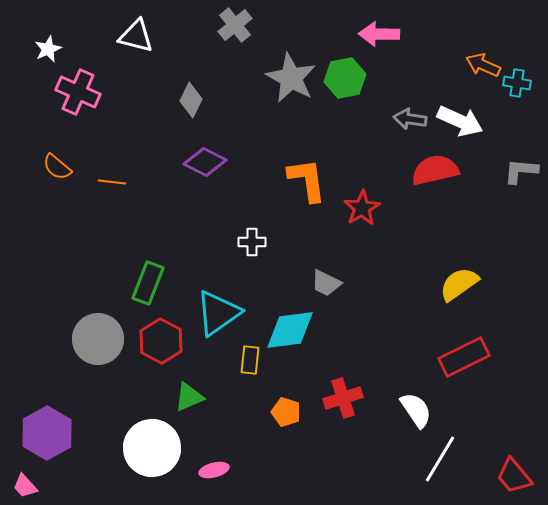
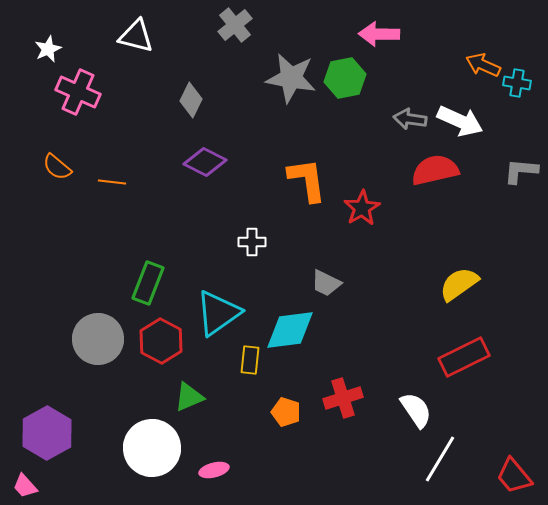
gray star: rotated 18 degrees counterclockwise
